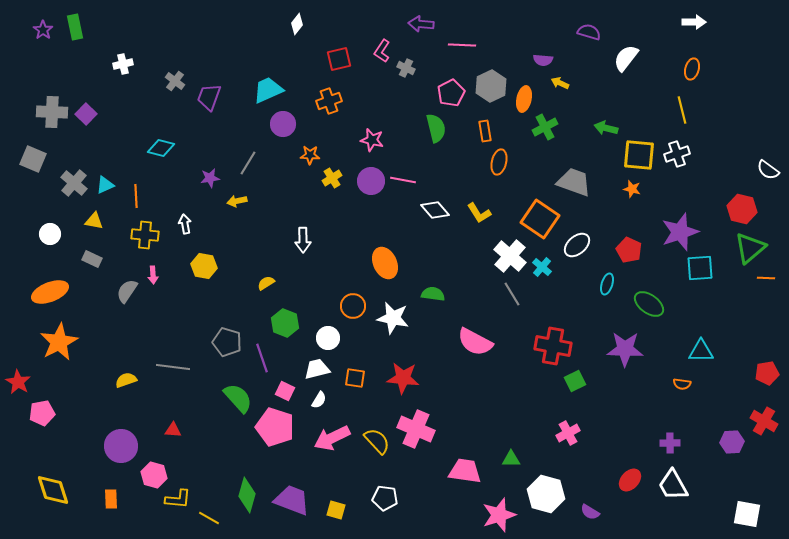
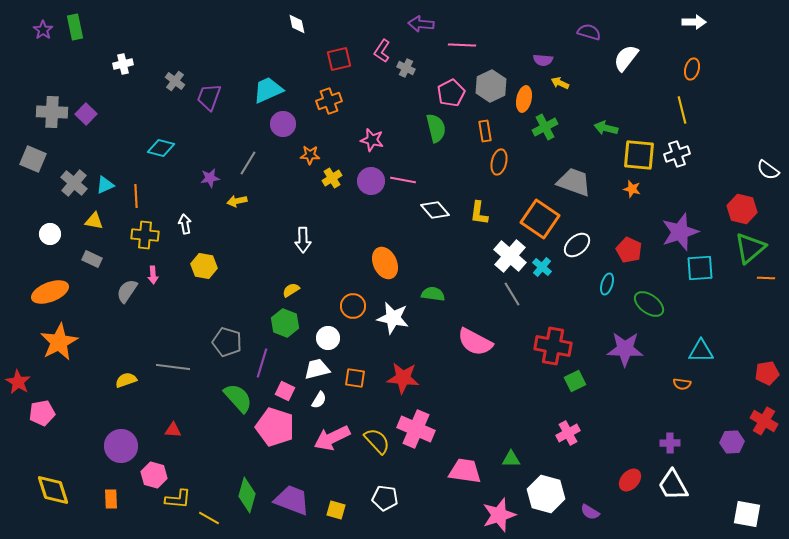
white diamond at (297, 24): rotated 50 degrees counterclockwise
yellow L-shape at (479, 213): rotated 40 degrees clockwise
yellow semicircle at (266, 283): moved 25 px right, 7 px down
purple line at (262, 358): moved 5 px down; rotated 36 degrees clockwise
